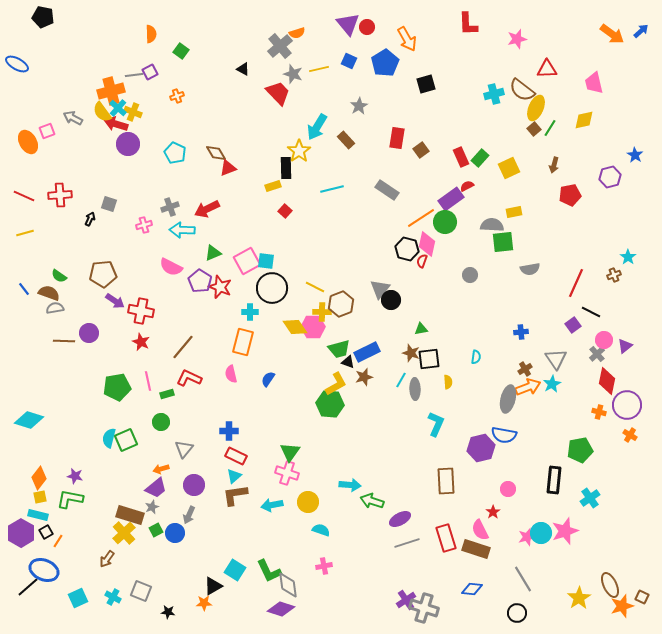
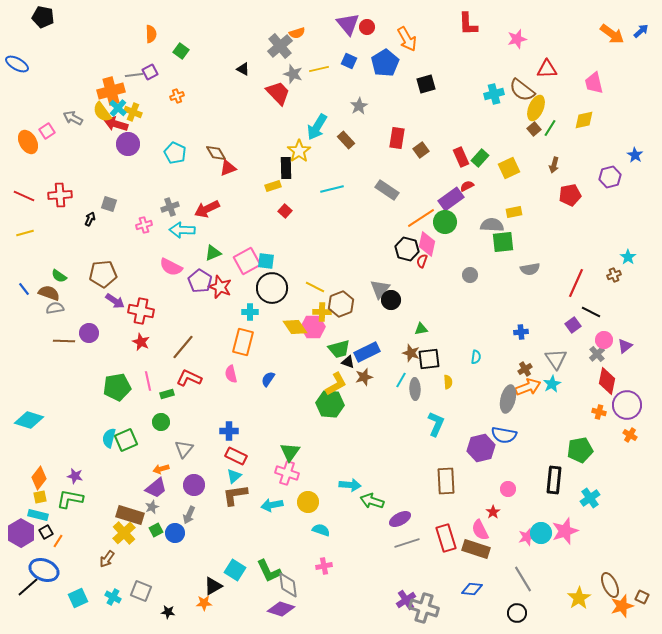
pink square at (47, 131): rotated 14 degrees counterclockwise
